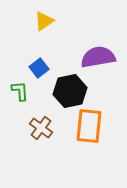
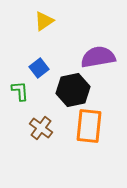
black hexagon: moved 3 px right, 1 px up
